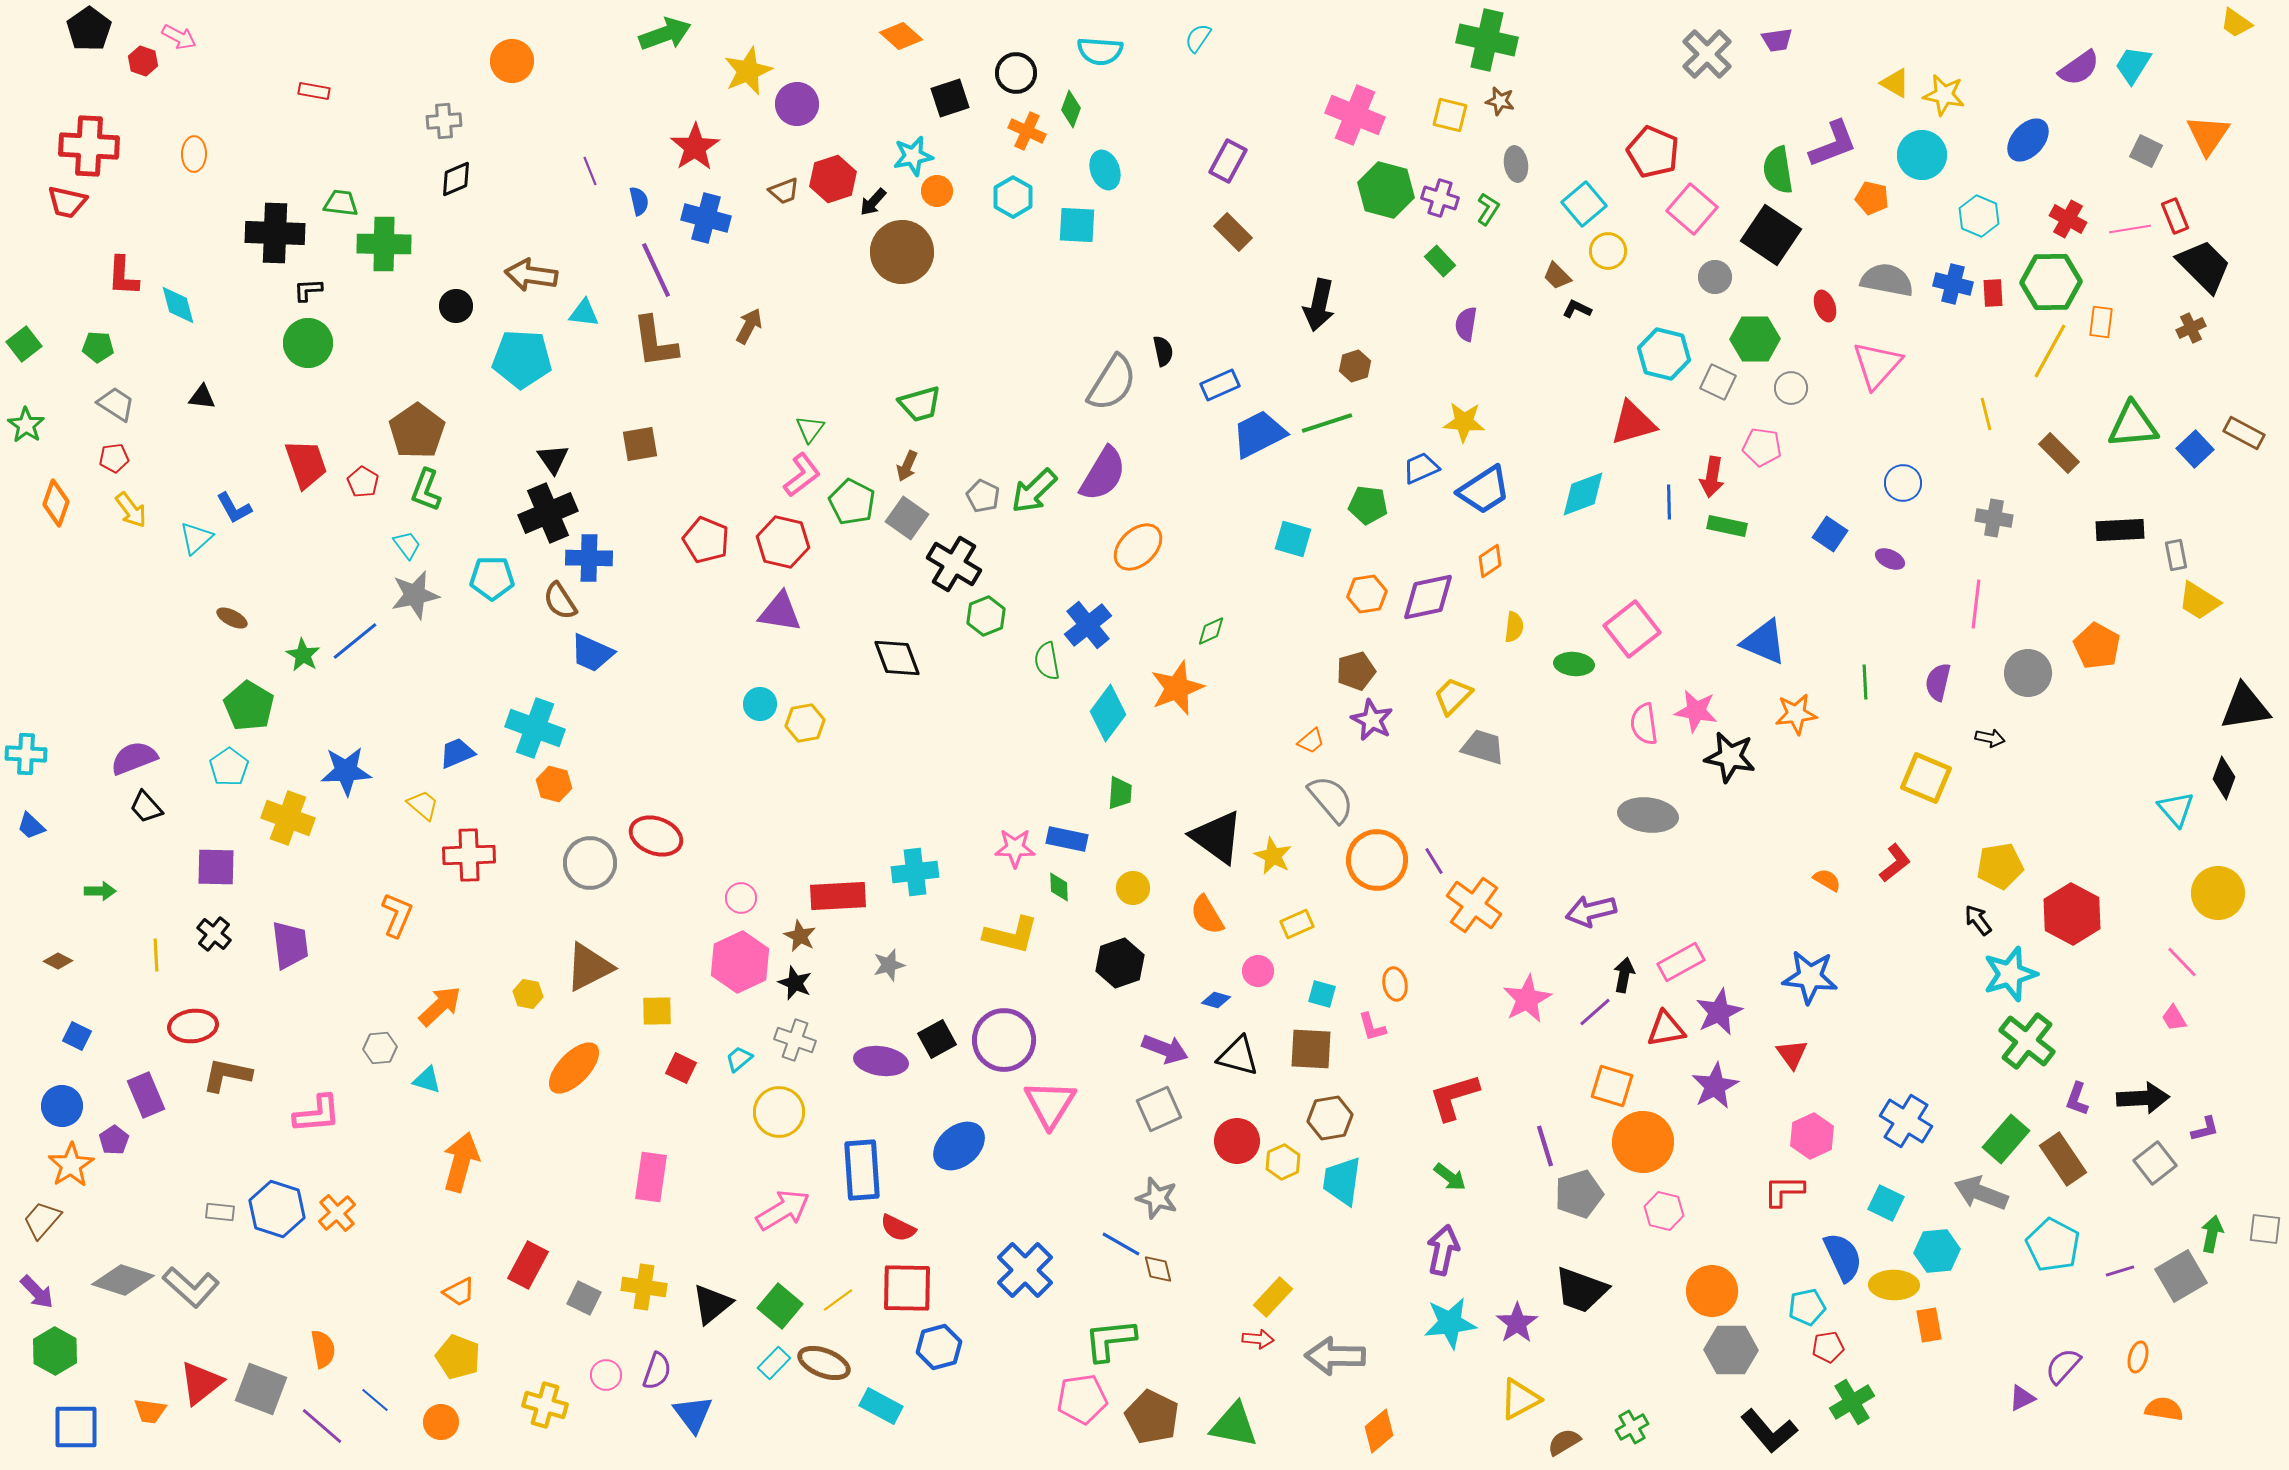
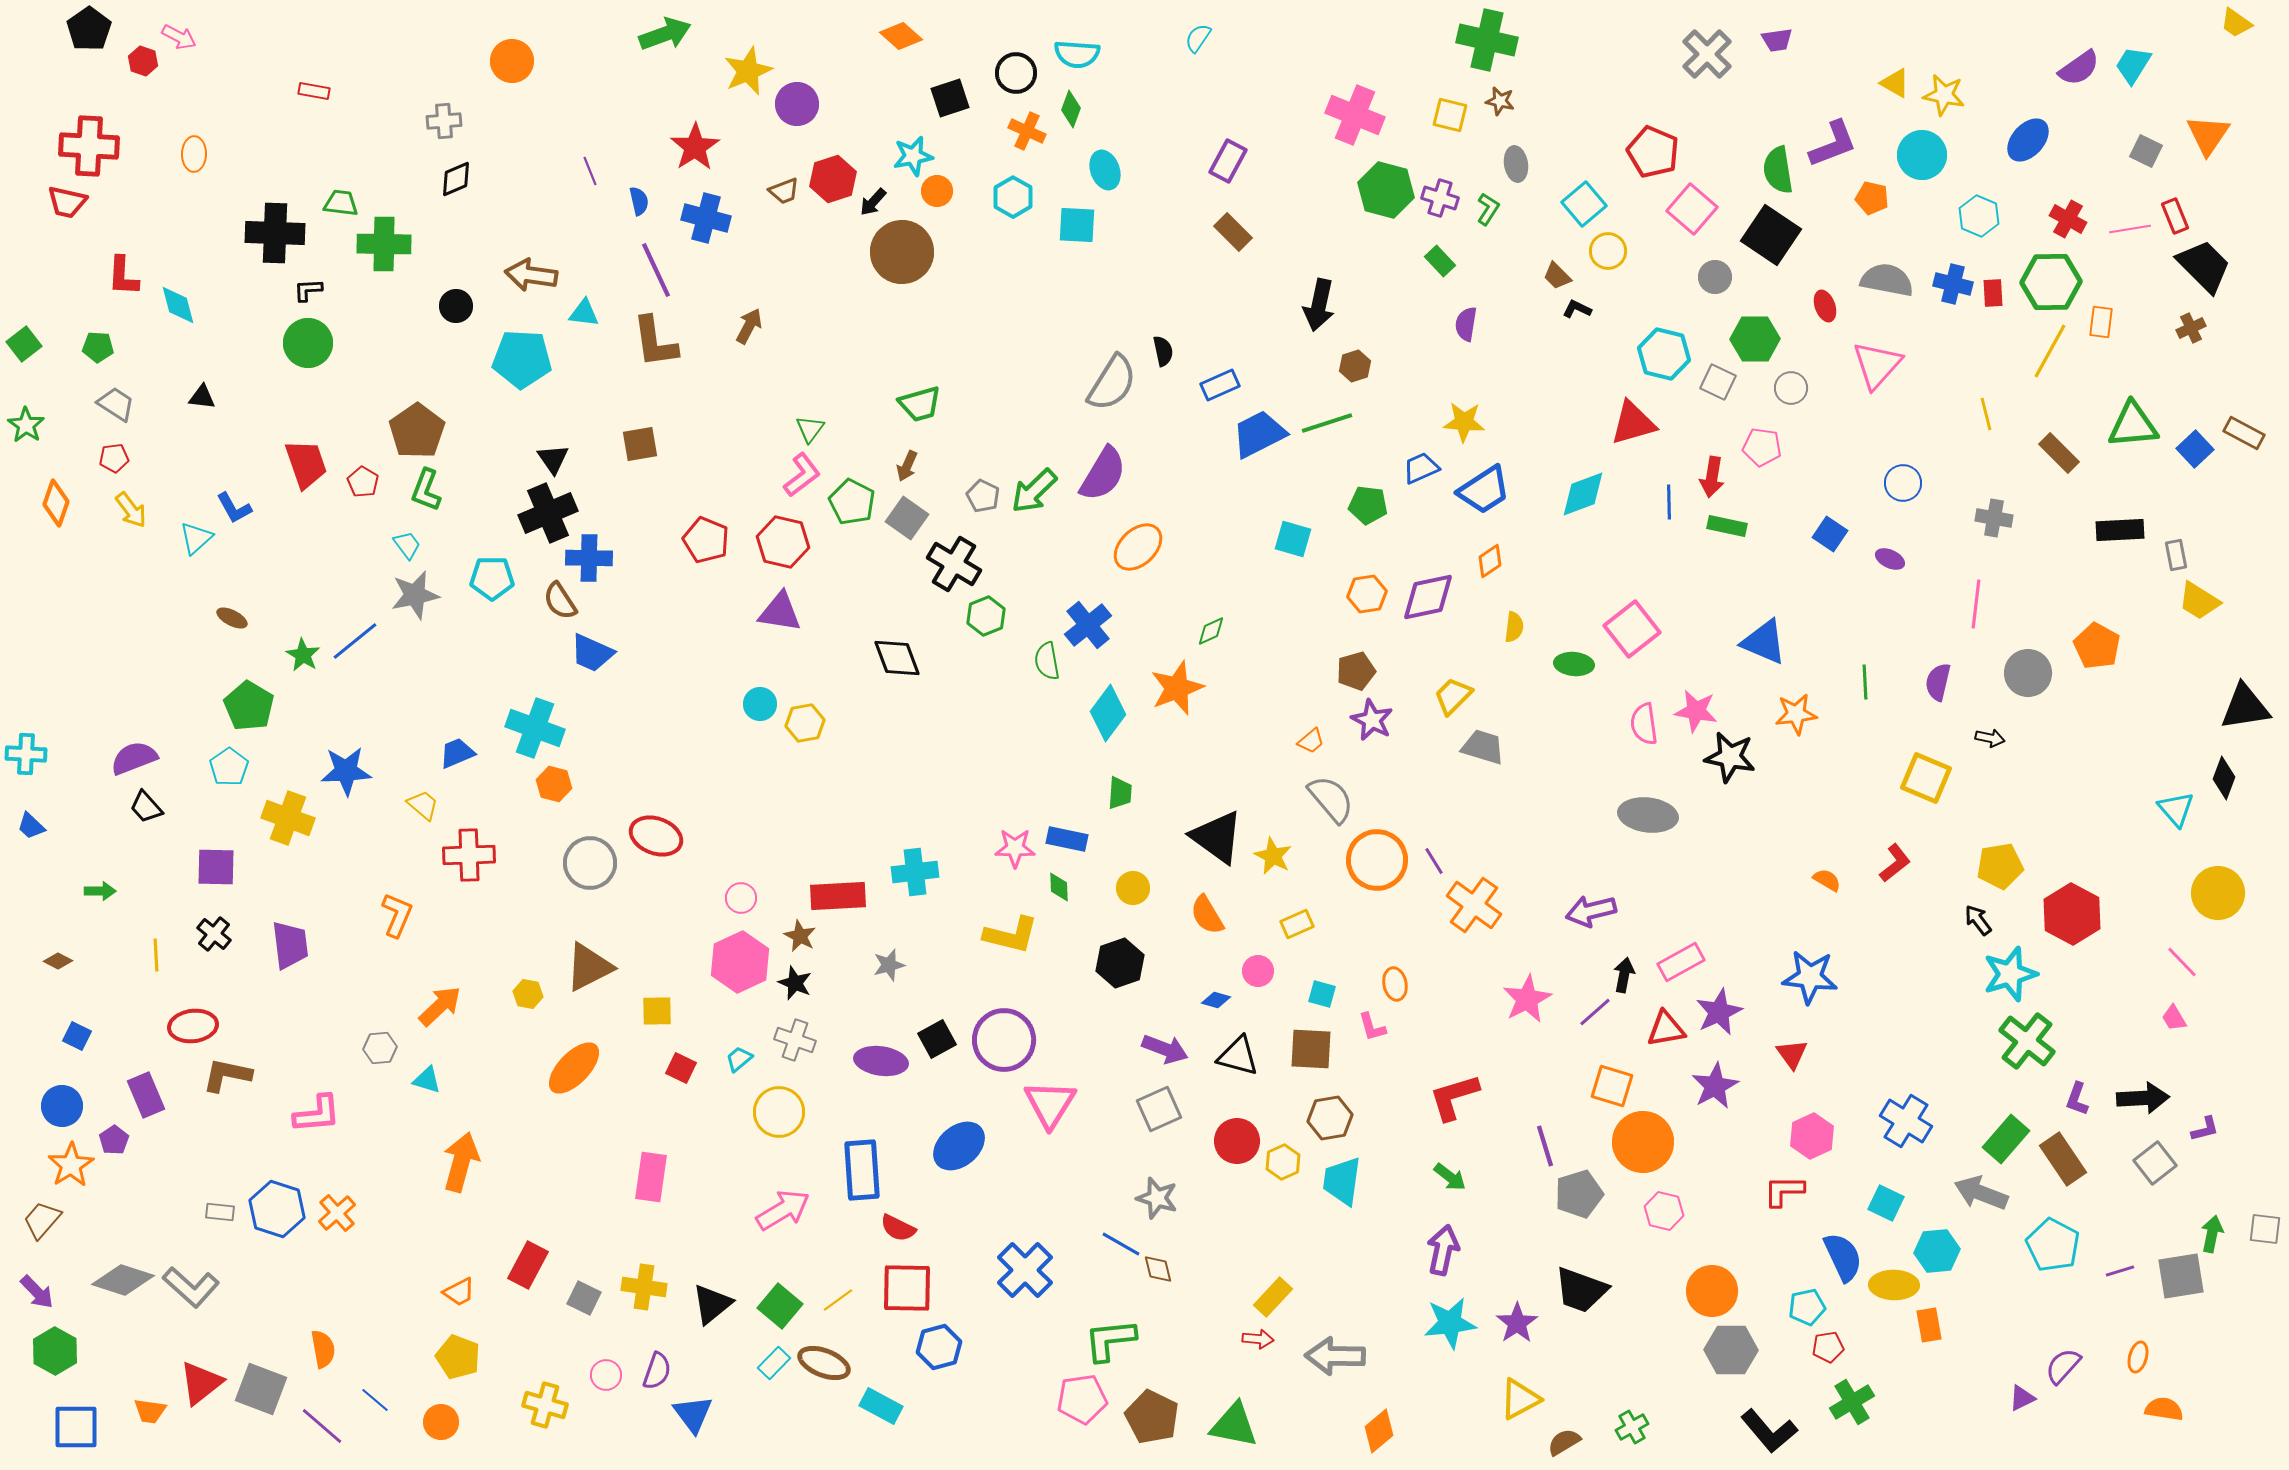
cyan semicircle at (1100, 51): moved 23 px left, 3 px down
gray square at (2181, 1276): rotated 21 degrees clockwise
